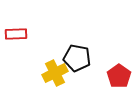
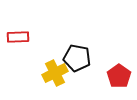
red rectangle: moved 2 px right, 3 px down
